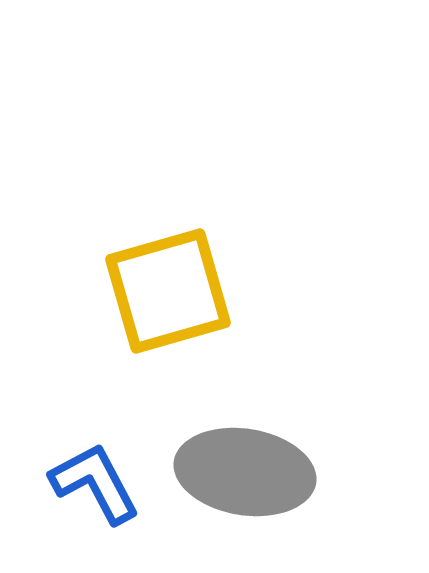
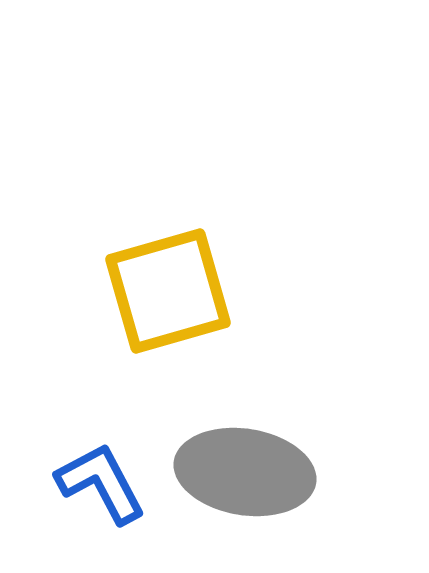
blue L-shape: moved 6 px right
